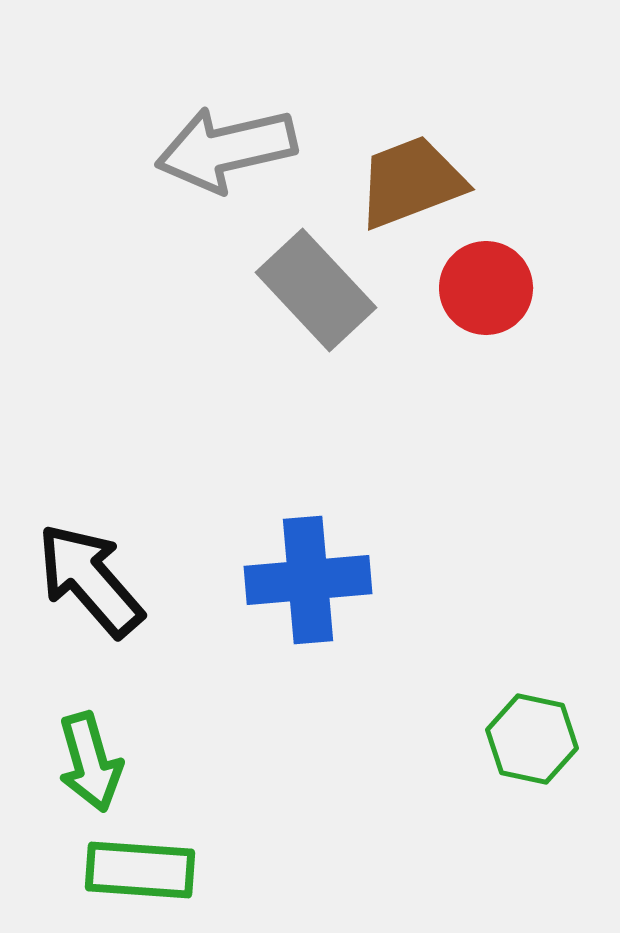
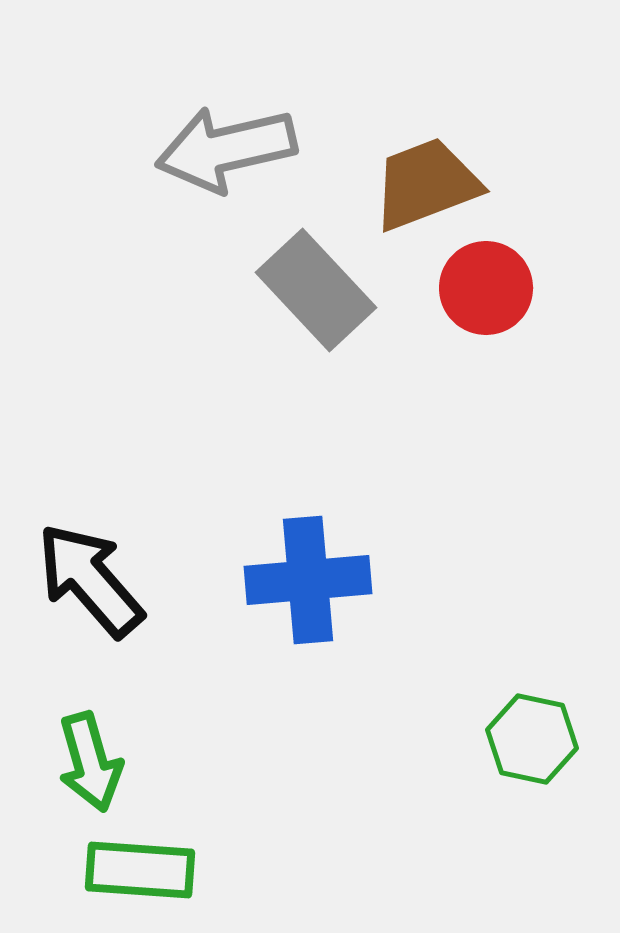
brown trapezoid: moved 15 px right, 2 px down
